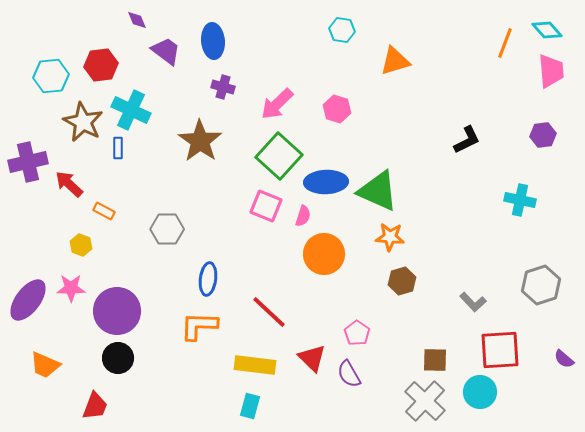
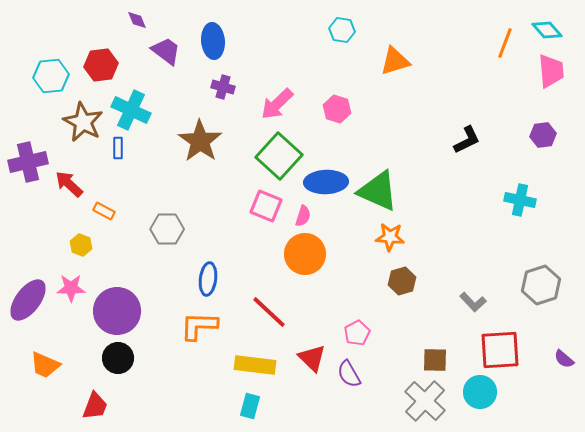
orange circle at (324, 254): moved 19 px left
pink pentagon at (357, 333): rotated 10 degrees clockwise
